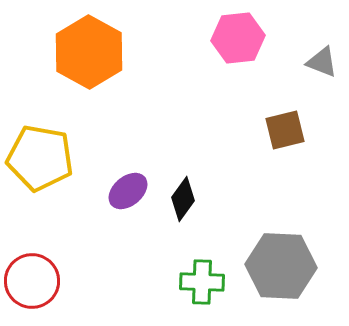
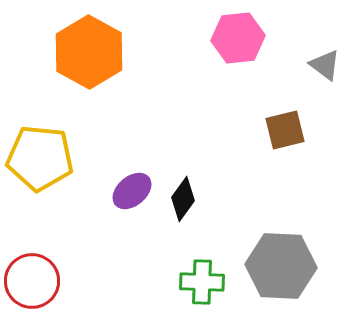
gray triangle: moved 3 px right, 3 px down; rotated 16 degrees clockwise
yellow pentagon: rotated 4 degrees counterclockwise
purple ellipse: moved 4 px right
